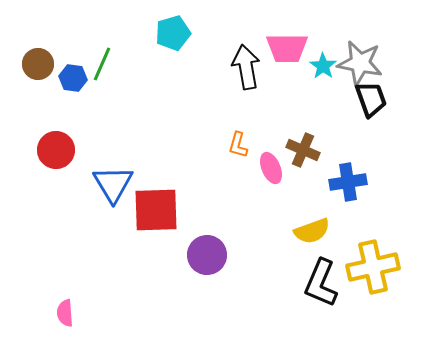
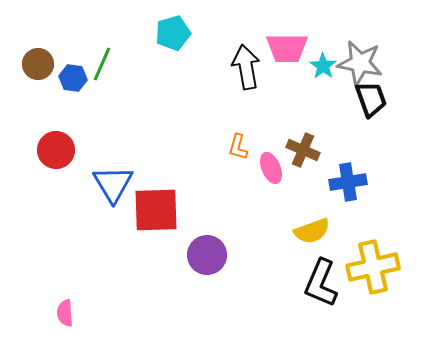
orange L-shape: moved 2 px down
